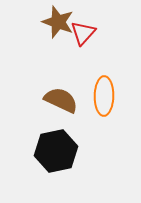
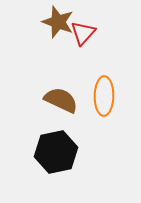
black hexagon: moved 1 px down
